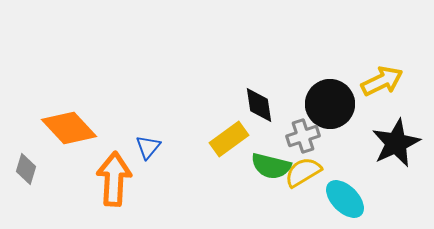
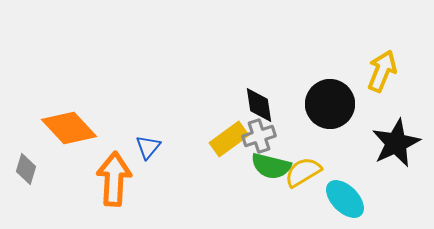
yellow arrow: moved 10 px up; rotated 42 degrees counterclockwise
gray cross: moved 44 px left
